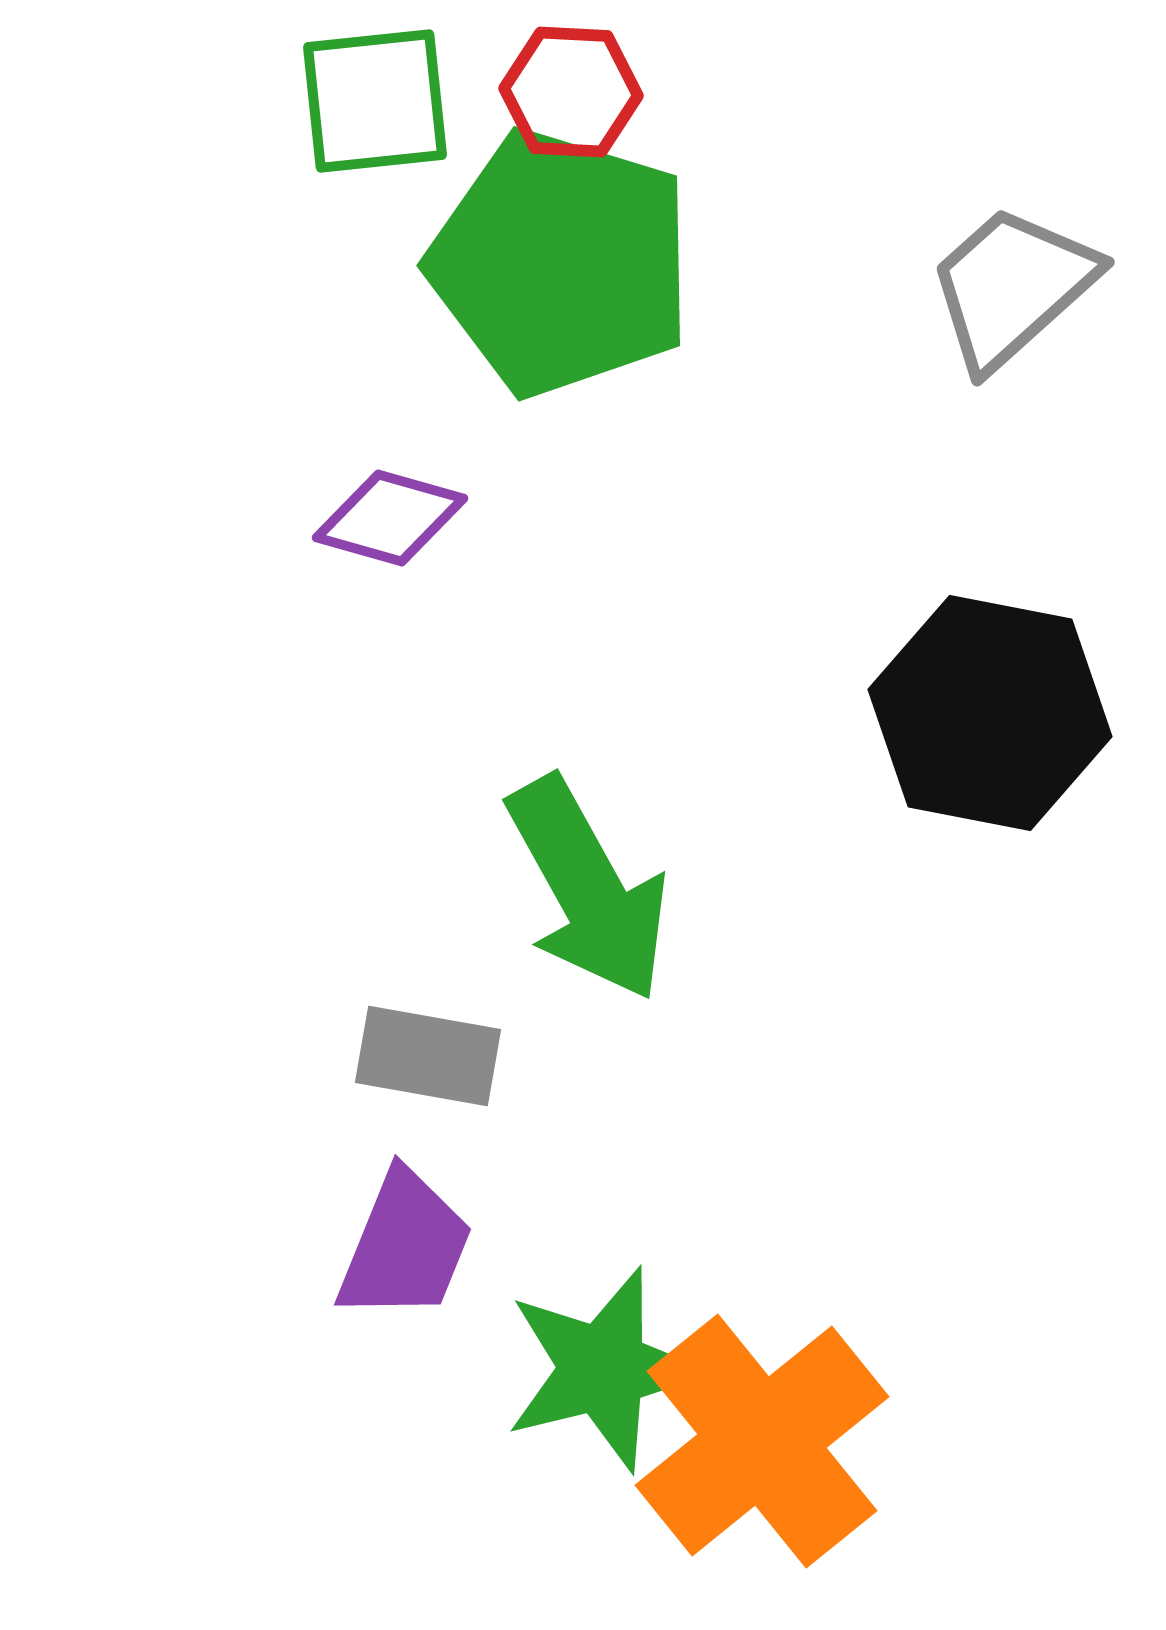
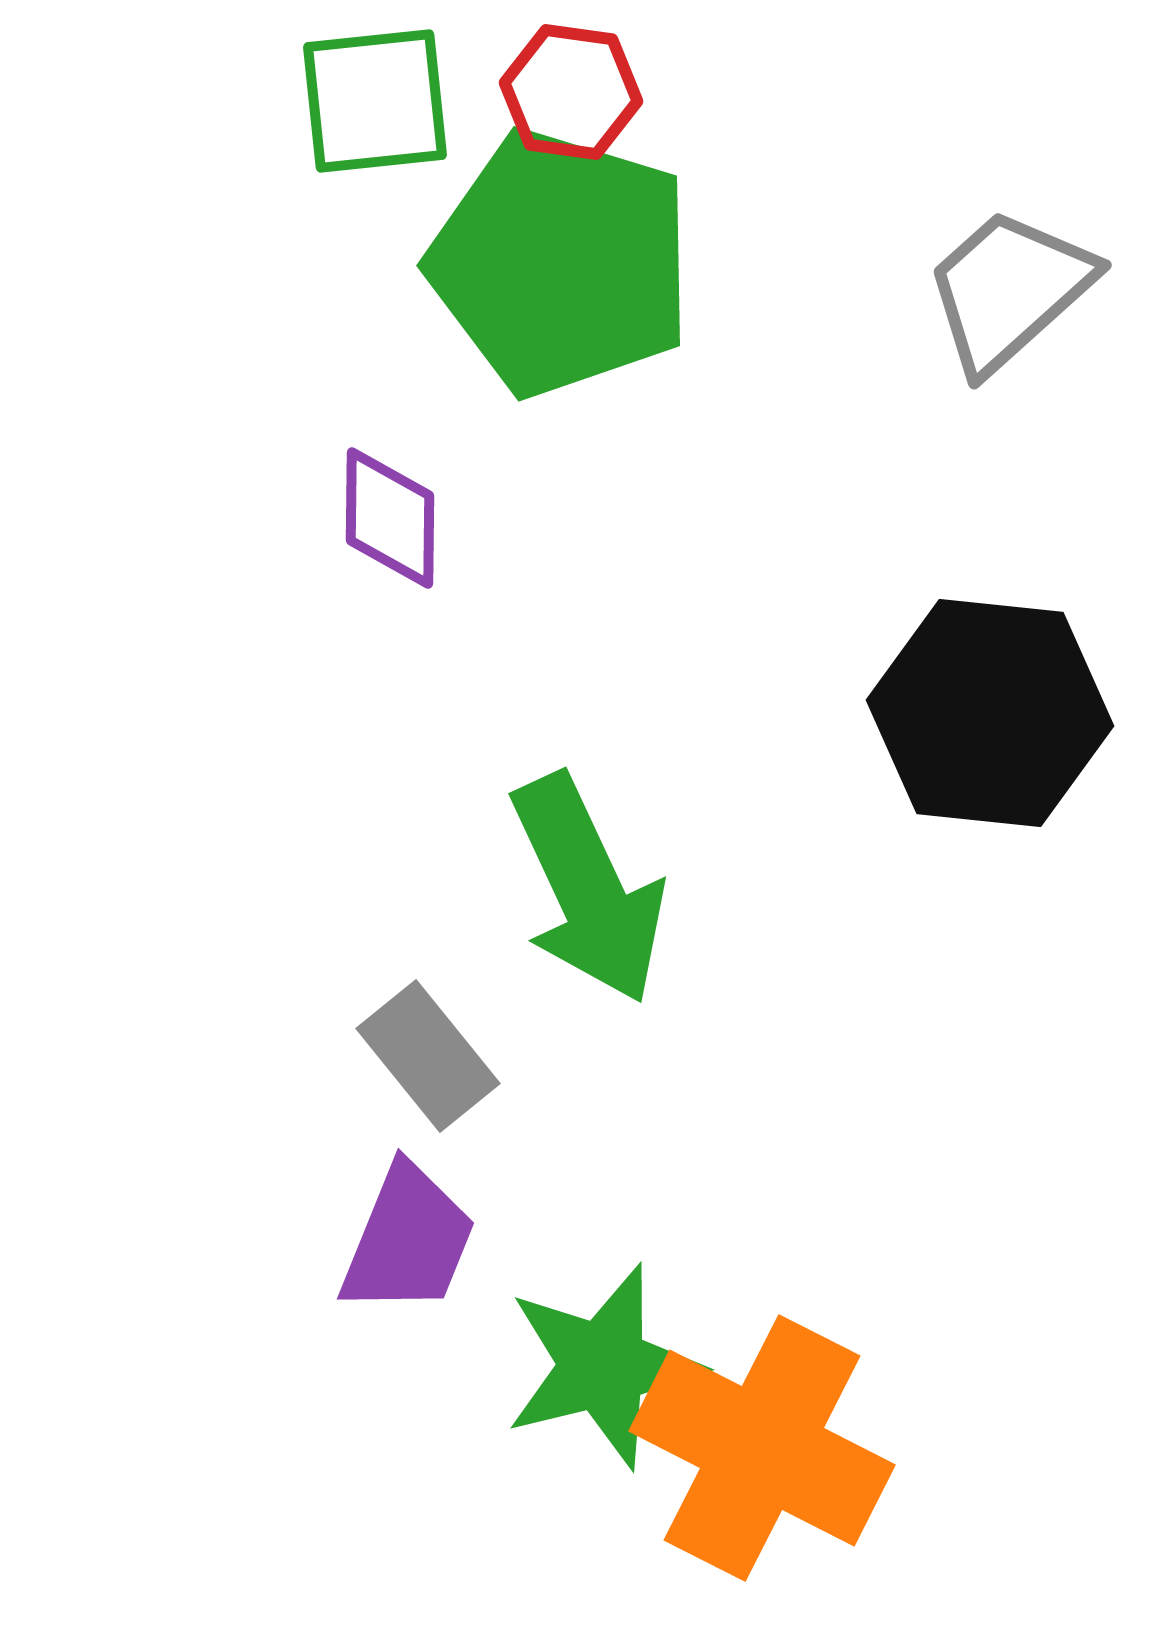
red hexagon: rotated 5 degrees clockwise
gray trapezoid: moved 3 px left, 3 px down
purple diamond: rotated 75 degrees clockwise
black hexagon: rotated 5 degrees counterclockwise
green arrow: rotated 4 degrees clockwise
gray rectangle: rotated 41 degrees clockwise
purple trapezoid: moved 3 px right, 6 px up
green star: moved 3 px up
orange cross: moved 7 px down; rotated 24 degrees counterclockwise
